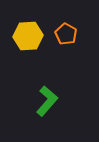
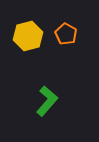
yellow hexagon: rotated 12 degrees counterclockwise
